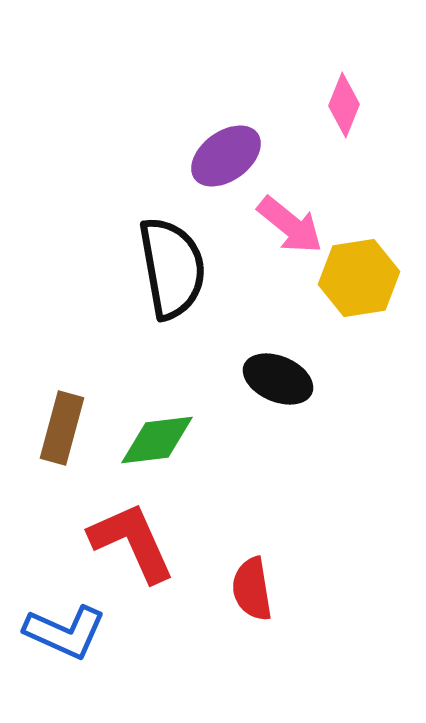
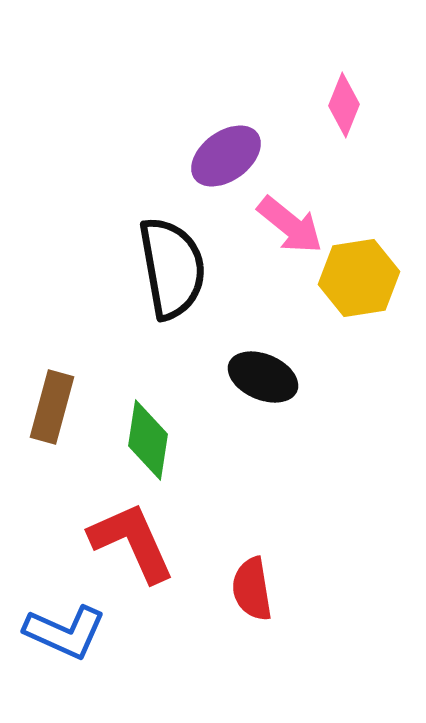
black ellipse: moved 15 px left, 2 px up
brown rectangle: moved 10 px left, 21 px up
green diamond: moved 9 px left; rotated 74 degrees counterclockwise
